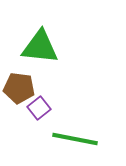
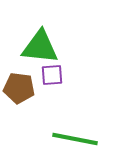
purple square: moved 13 px right, 33 px up; rotated 35 degrees clockwise
